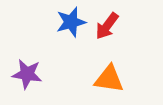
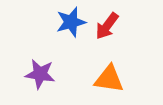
purple star: moved 13 px right
